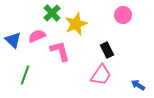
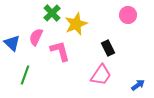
pink circle: moved 5 px right
pink semicircle: moved 1 px left, 1 px down; rotated 42 degrees counterclockwise
blue triangle: moved 1 px left, 3 px down
black rectangle: moved 1 px right, 2 px up
blue arrow: rotated 112 degrees clockwise
